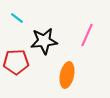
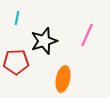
cyan line: rotated 64 degrees clockwise
black star: rotated 12 degrees counterclockwise
orange ellipse: moved 4 px left, 4 px down
